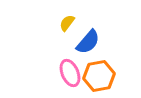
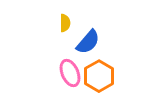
yellow semicircle: moved 2 px left; rotated 144 degrees clockwise
orange hexagon: rotated 20 degrees counterclockwise
